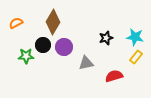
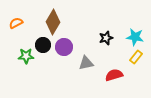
red semicircle: moved 1 px up
